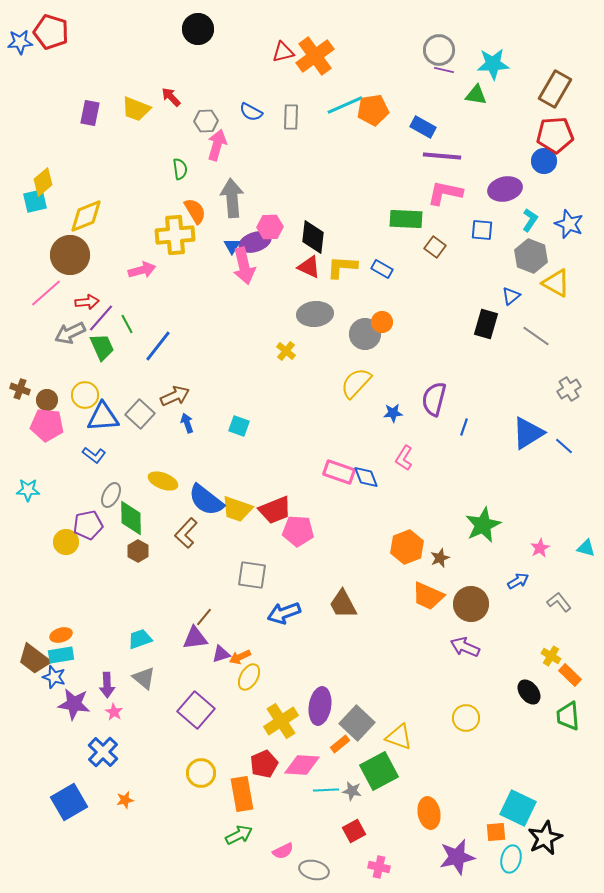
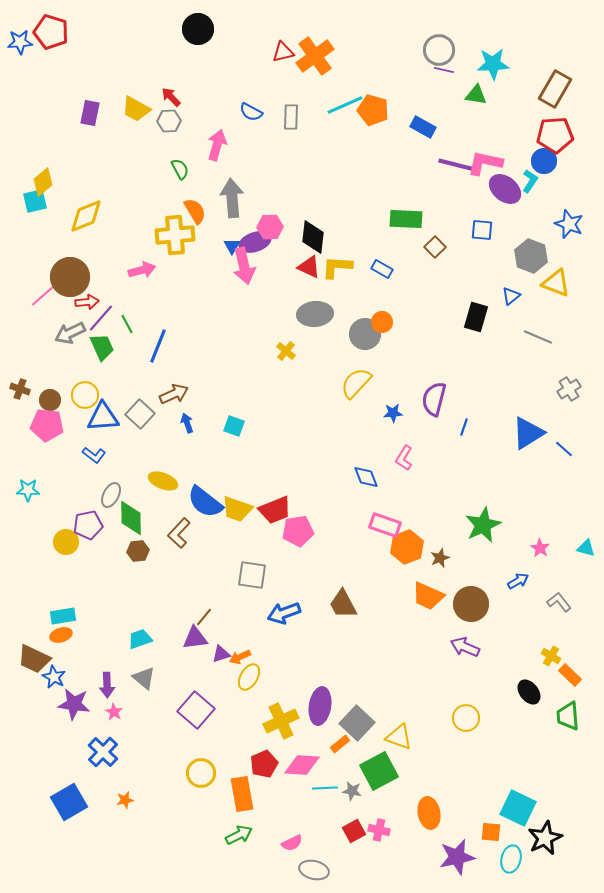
yellow trapezoid at (136, 109): rotated 8 degrees clockwise
orange pentagon at (373, 110): rotated 24 degrees clockwise
gray hexagon at (206, 121): moved 37 px left
purple line at (442, 156): moved 15 px right, 9 px down; rotated 9 degrees clockwise
green semicircle at (180, 169): rotated 20 degrees counterclockwise
purple ellipse at (505, 189): rotated 52 degrees clockwise
pink L-shape at (445, 193): moved 40 px right, 30 px up
cyan L-shape at (530, 220): moved 39 px up
brown square at (435, 247): rotated 10 degrees clockwise
brown circle at (70, 255): moved 22 px down
yellow L-shape at (342, 267): moved 5 px left
yellow triangle at (556, 283): rotated 8 degrees counterclockwise
black rectangle at (486, 324): moved 10 px left, 7 px up
gray line at (536, 336): moved 2 px right, 1 px down; rotated 12 degrees counterclockwise
blue line at (158, 346): rotated 16 degrees counterclockwise
brown arrow at (175, 396): moved 1 px left, 2 px up
brown circle at (47, 400): moved 3 px right
cyan square at (239, 426): moved 5 px left
blue line at (564, 446): moved 3 px down
pink rectangle at (339, 472): moved 46 px right, 53 px down
blue semicircle at (206, 500): moved 1 px left, 2 px down
pink pentagon at (298, 531): rotated 12 degrees counterclockwise
brown L-shape at (186, 533): moved 7 px left
pink star at (540, 548): rotated 12 degrees counterclockwise
brown hexagon at (138, 551): rotated 25 degrees clockwise
cyan rectangle at (61, 655): moved 2 px right, 39 px up
brown trapezoid at (34, 659): rotated 12 degrees counterclockwise
blue star at (54, 677): rotated 10 degrees clockwise
yellow cross at (281, 721): rotated 8 degrees clockwise
cyan line at (326, 790): moved 1 px left, 2 px up
orange square at (496, 832): moved 5 px left; rotated 10 degrees clockwise
pink semicircle at (283, 851): moved 9 px right, 8 px up
pink cross at (379, 867): moved 37 px up
